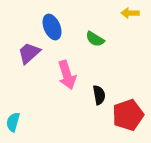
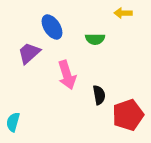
yellow arrow: moved 7 px left
blue ellipse: rotated 10 degrees counterclockwise
green semicircle: rotated 30 degrees counterclockwise
